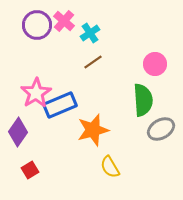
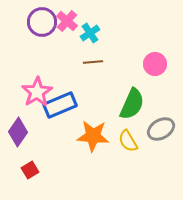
pink cross: moved 3 px right
purple circle: moved 5 px right, 3 px up
brown line: rotated 30 degrees clockwise
pink star: moved 1 px right, 1 px up
green semicircle: moved 11 px left, 4 px down; rotated 28 degrees clockwise
orange star: moved 6 px down; rotated 20 degrees clockwise
yellow semicircle: moved 18 px right, 26 px up
